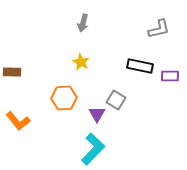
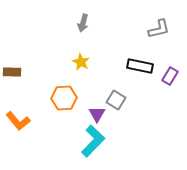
purple rectangle: rotated 60 degrees counterclockwise
cyan L-shape: moved 8 px up
